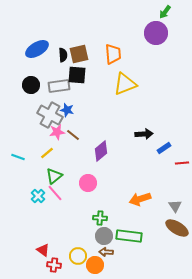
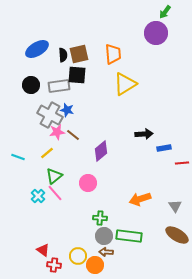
yellow triangle: rotated 10 degrees counterclockwise
blue rectangle: rotated 24 degrees clockwise
brown ellipse: moved 7 px down
